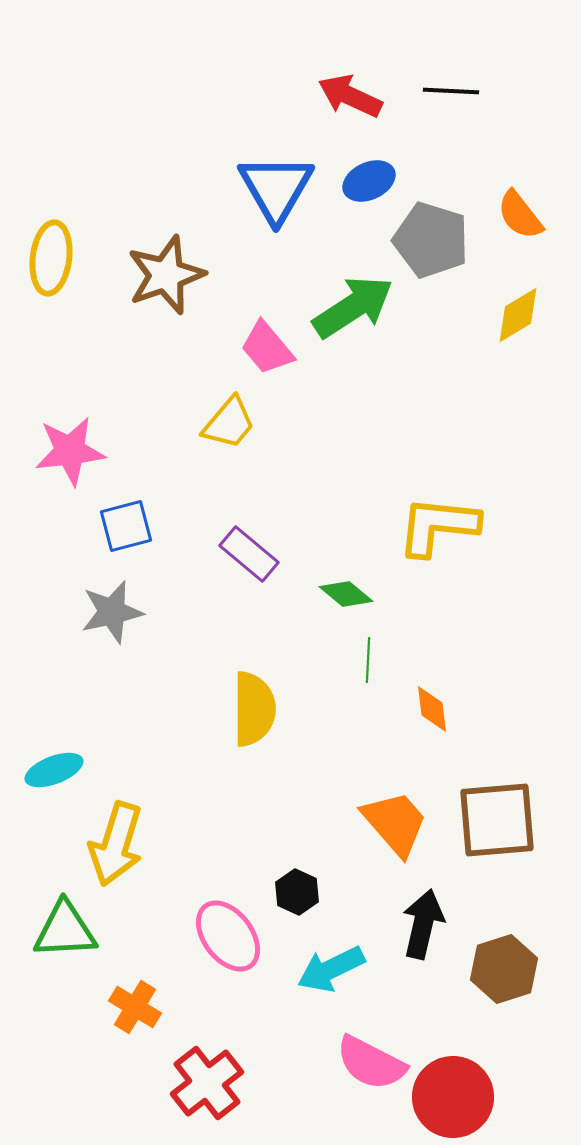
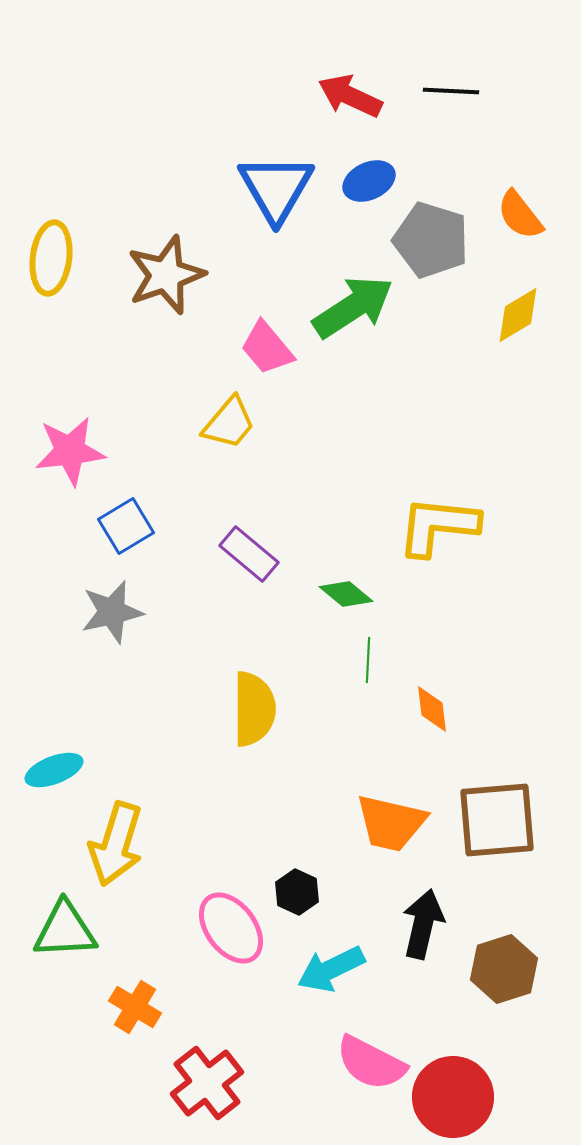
blue square: rotated 16 degrees counterclockwise
orange trapezoid: moved 4 px left; rotated 144 degrees clockwise
pink ellipse: moved 3 px right, 8 px up
